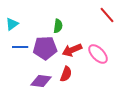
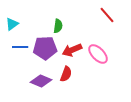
purple diamond: rotated 15 degrees clockwise
